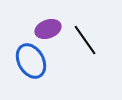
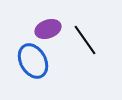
blue ellipse: moved 2 px right
